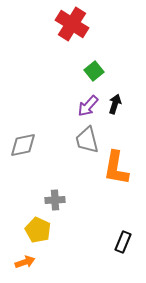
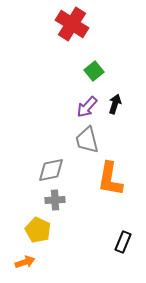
purple arrow: moved 1 px left, 1 px down
gray diamond: moved 28 px right, 25 px down
orange L-shape: moved 6 px left, 11 px down
